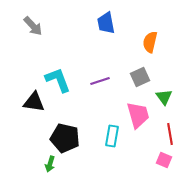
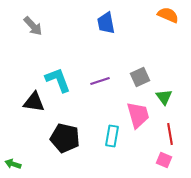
orange semicircle: moved 18 px right, 27 px up; rotated 100 degrees clockwise
green arrow: moved 37 px left; rotated 91 degrees clockwise
